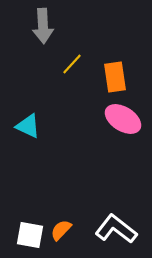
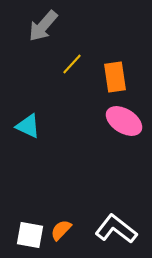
gray arrow: rotated 44 degrees clockwise
pink ellipse: moved 1 px right, 2 px down
